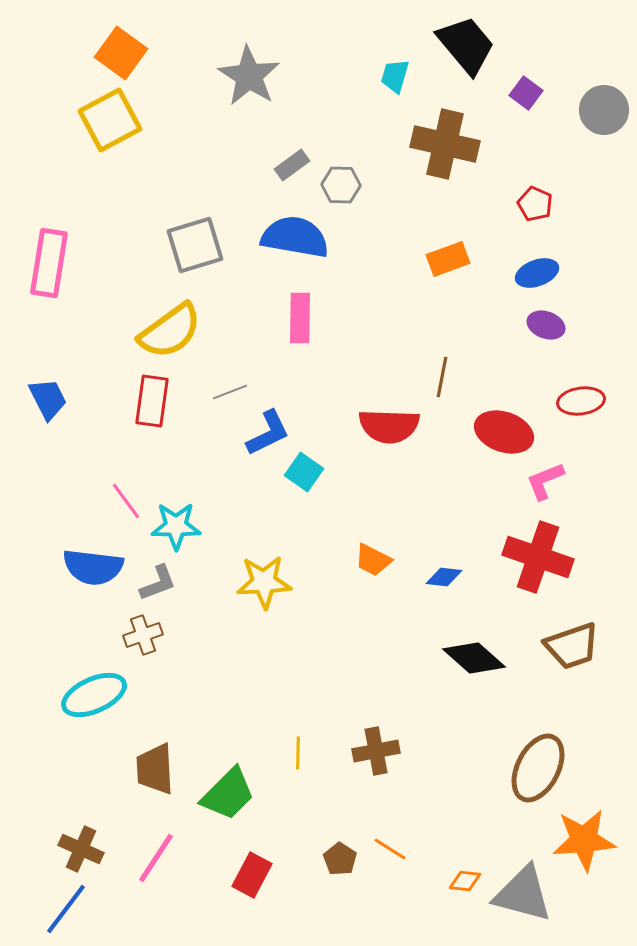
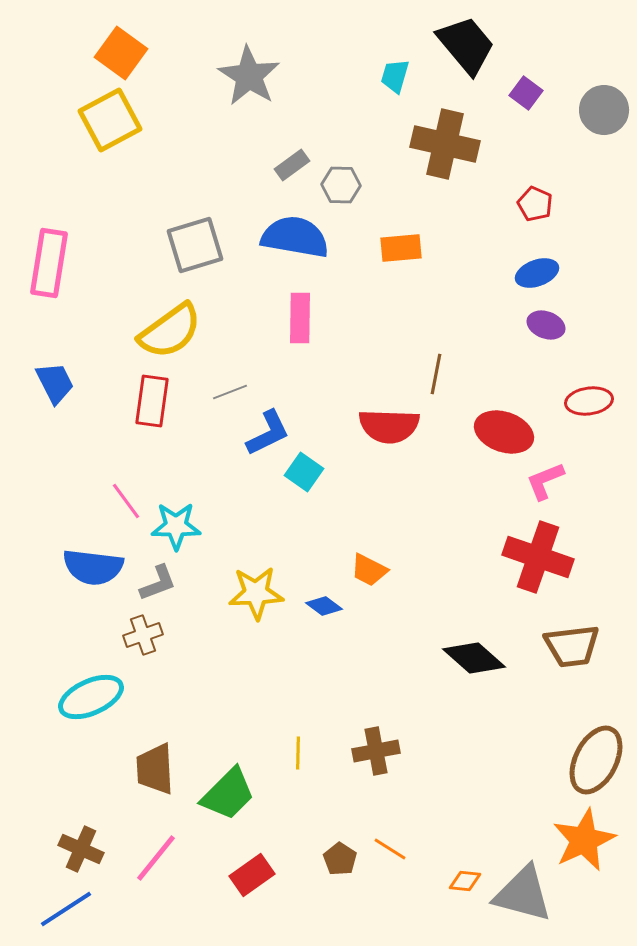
orange rectangle at (448, 259): moved 47 px left, 11 px up; rotated 15 degrees clockwise
brown line at (442, 377): moved 6 px left, 3 px up
blue trapezoid at (48, 399): moved 7 px right, 16 px up
red ellipse at (581, 401): moved 8 px right
orange trapezoid at (373, 560): moved 4 px left, 10 px down
blue diamond at (444, 577): moved 120 px left, 29 px down; rotated 30 degrees clockwise
yellow star at (264, 582): moved 8 px left, 11 px down
brown trapezoid at (572, 646): rotated 12 degrees clockwise
cyan ellipse at (94, 695): moved 3 px left, 2 px down
brown ellipse at (538, 768): moved 58 px right, 8 px up
orange star at (584, 840): rotated 20 degrees counterclockwise
pink line at (156, 858): rotated 6 degrees clockwise
red rectangle at (252, 875): rotated 27 degrees clockwise
blue line at (66, 909): rotated 20 degrees clockwise
